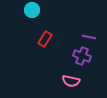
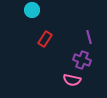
purple line: rotated 64 degrees clockwise
purple cross: moved 4 px down
pink semicircle: moved 1 px right, 1 px up
